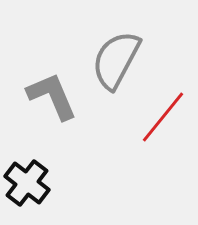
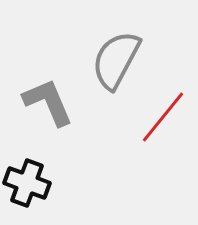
gray L-shape: moved 4 px left, 6 px down
black cross: rotated 18 degrees counterclockwise
